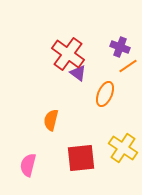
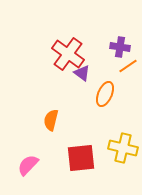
purple cross: rotated 12 degrees counterclockwise
purple triangle: moved 4 px right
yellow cross: rotated 20 degrees counterclockwise
pink semicircle: rotated 30 degrees clockwise
